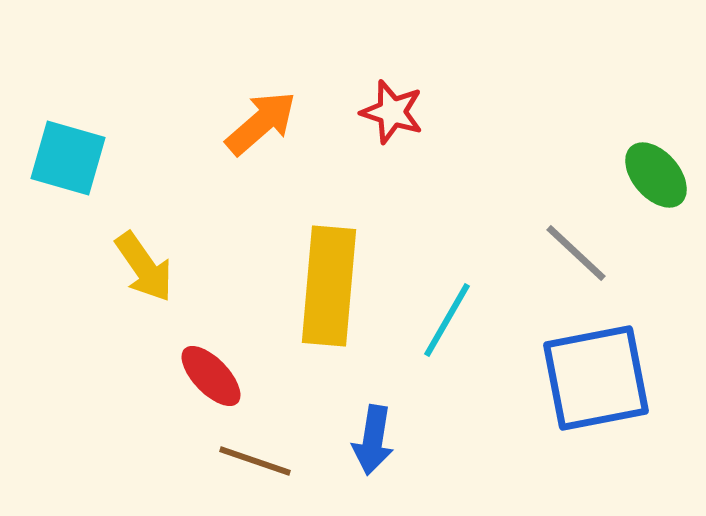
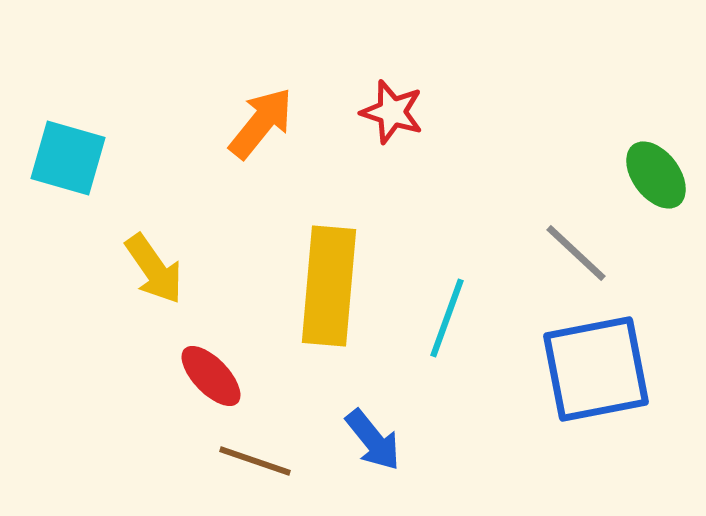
orange arrow: rotated 10 degrees counterclockwise
green ellipse: rotated 4 degrees clockwise
yellow arrow: moved 10 px right, 2 px down
cyan line: moved 2 px up; rotated 10 degrees counterclockwise
blue square: moved 9 px up
blue arrow: rotated 48 degrees counterclockwise
